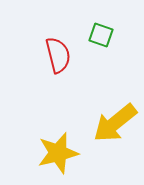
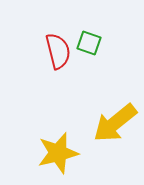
green square: moved 12 px left, 8 px down
red semicircle: moved 4 px up
